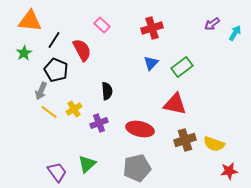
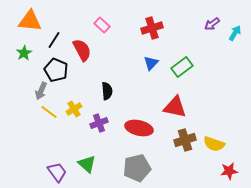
red triangle: moved 3 px down
red ellipse: moved 1 px left, 1 px up
green triangle: rotated 36 degrees counterclockwise
